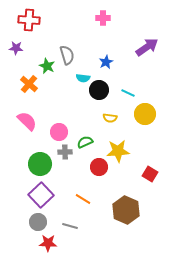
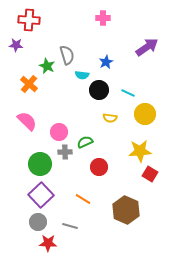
purple star: moved 3 px up
cyan semicircle: moved 1 px left, 3 px up
yellow star: moved 22 px right
